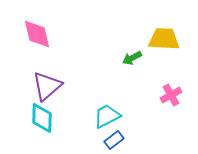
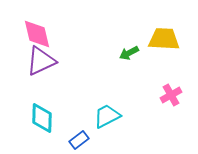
green arrow: moved 3 px left, 5 px up
purple triangle: moved 6 px left, 25 px up; rotated 16 degrees clockwise
blue rectangle: moved 35 px left
